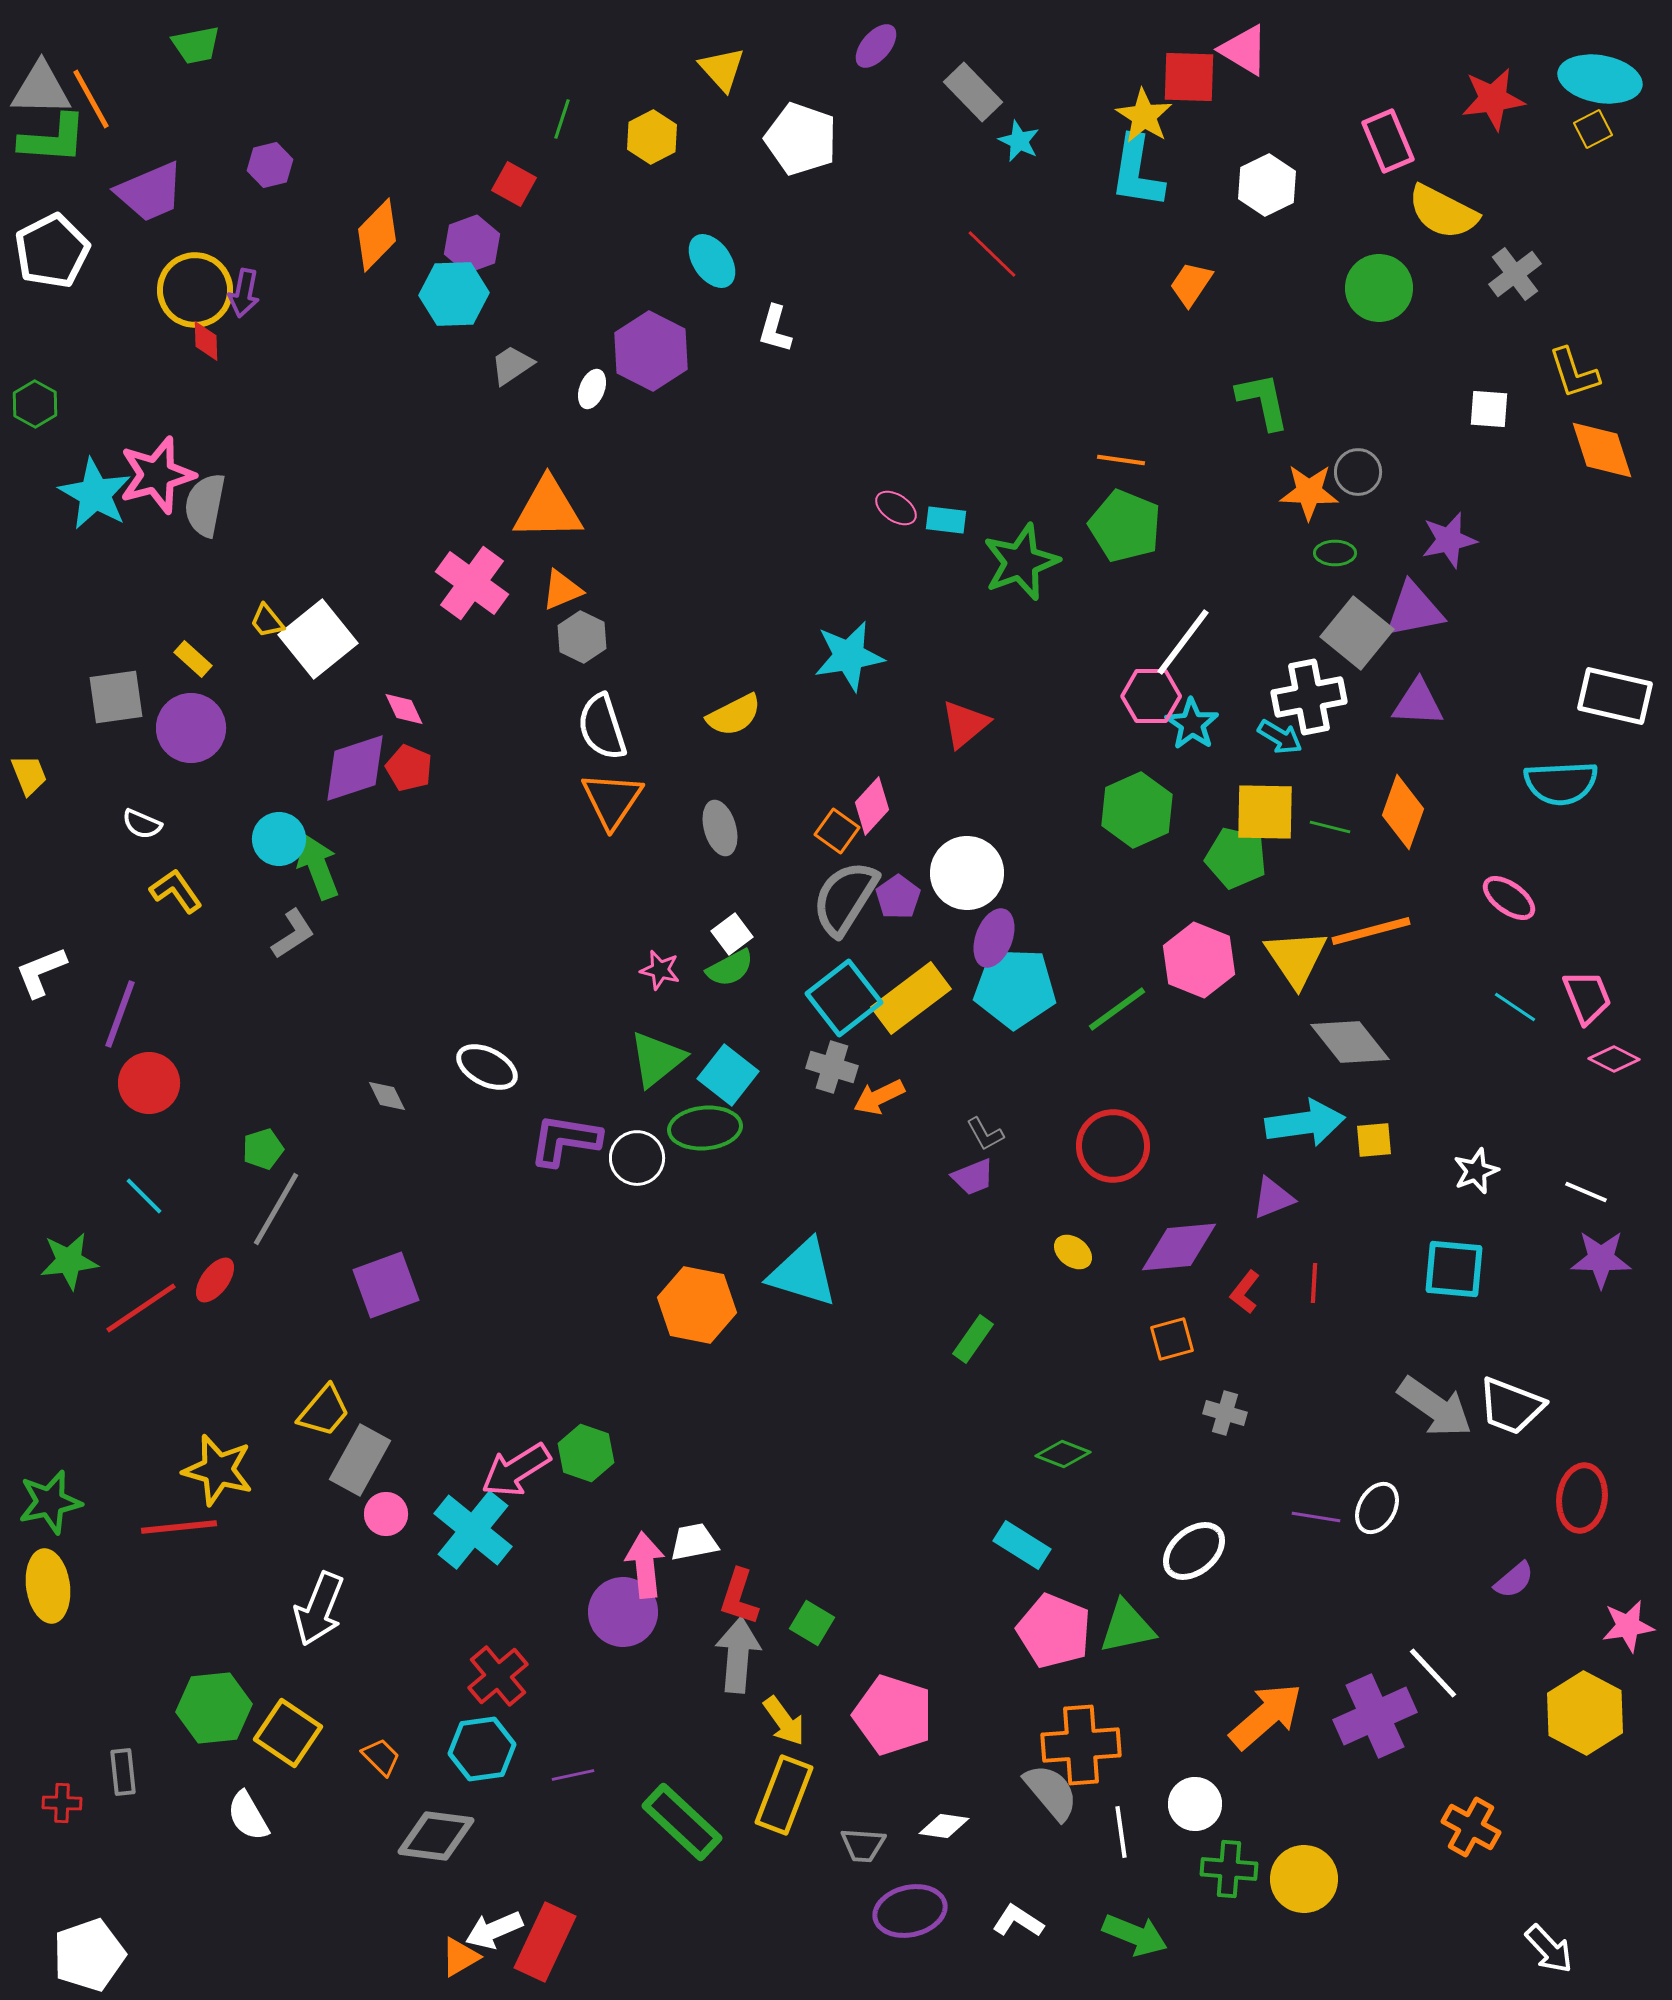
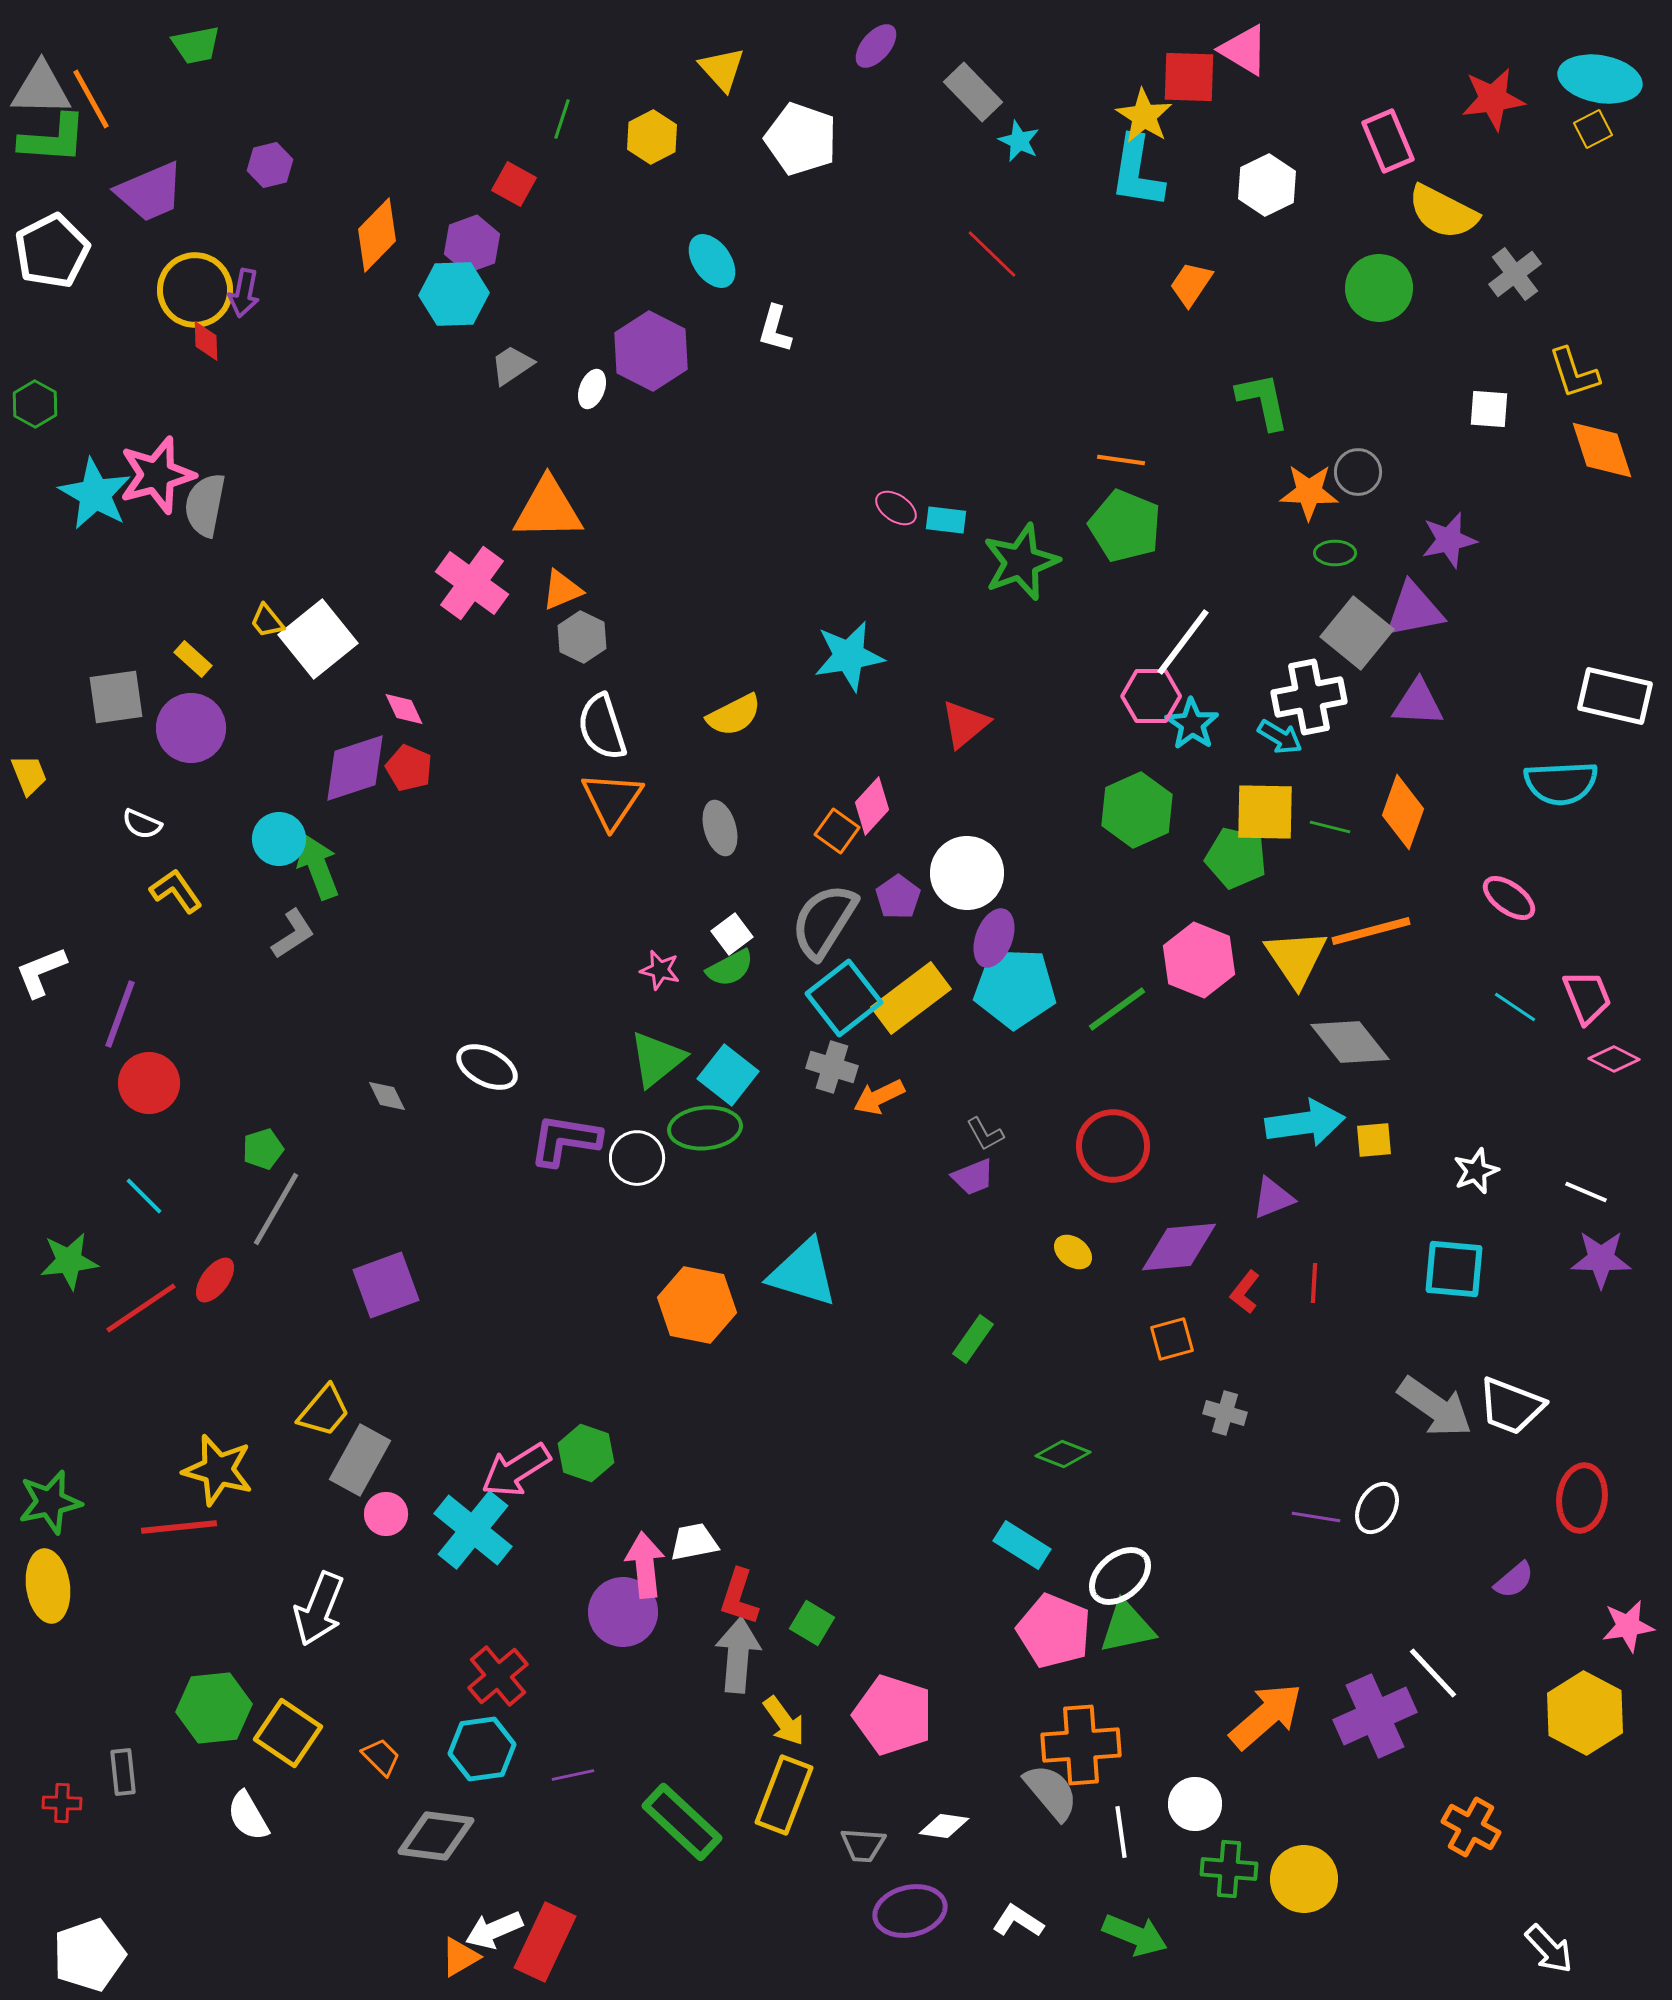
gray semicircle at (845, 898): moved 21 px left, 23 px down
white ellipse at (1194, 1551): moved 74 px left, 25 px down
